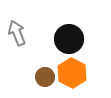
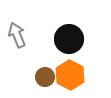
gray arrow: moved 2 px down
orange hexagon: moved 2 px left, 2 px down
